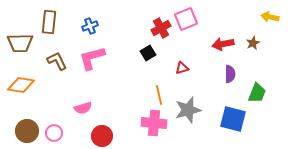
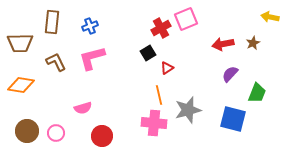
brown rectangle: moved 3 px right
brown L-shape: moved 1 px left, 1 px down
red triangle: moved 15 px left; rotated 16 degrees counterclockwise
purple semicircle: rotated 138 degrees counterclockwise
pink circle: moved 2 px right
